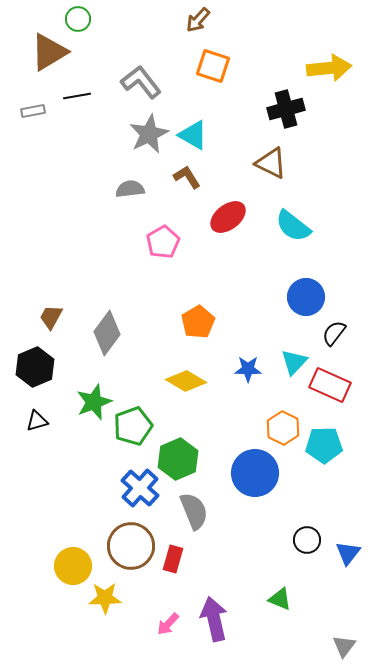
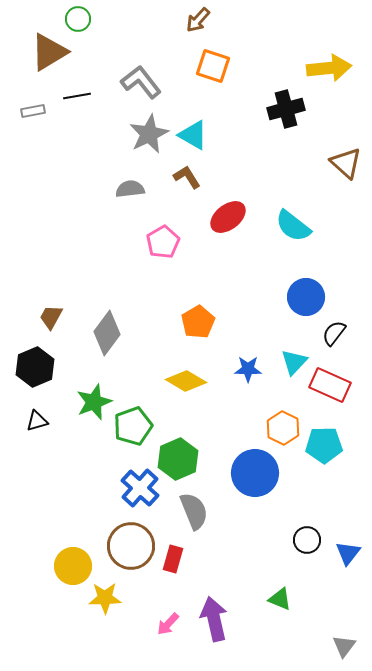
brown triangle at (271, 163): moved 75 px right; rotated 16 degrees clockwise
